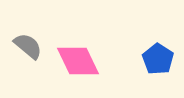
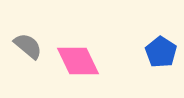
blue pentagon: moved 3 px right, 7 px up
